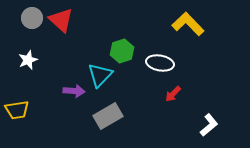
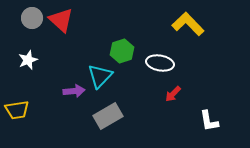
cyan triangle: moved 1 px down
purple arrow: rotated 10 degrees counterclockwise
white L-shape: moved 4 px up; rotated 120 degrees clockwise
